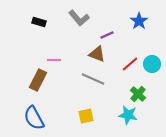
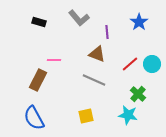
blue star: moved 1 px down
purple line: moved 3 px up; rotated 72 degrees counterclockwise
gray line: moved 1 px right, 1 px down
